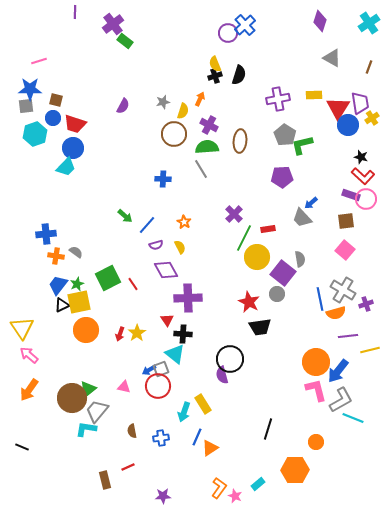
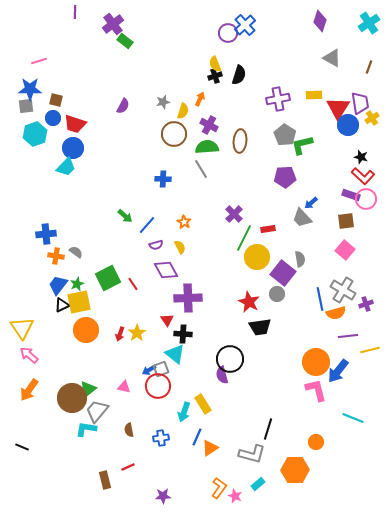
purple pentagon at (282, 177): moved 3 px right
gray L-shape at (341, 400): moved 89 px left, 54 px down; rotated 44 degrees clockwise
brown semicircle at (132, 431): moved 3 px left, 1 px up
